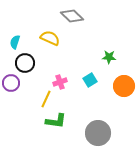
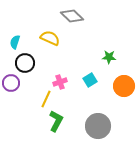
green L-shape: rotated 70 degrees counterclockwise
gray circle: moved 7 px up
